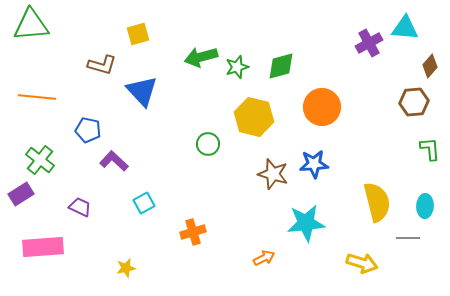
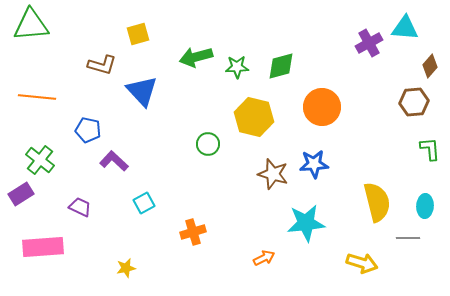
green arrow: moved 5 px left
green star: rotated 15 degrees clockwise
